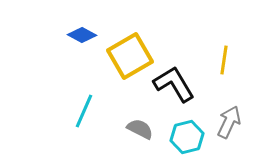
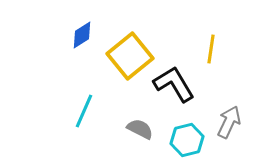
blue diamond: rotated 60 degrees counterclockwise
yellow square: rotated 9 degrees counterclockwise
yellow line: moved 13 px left, 11 px up
cyan hexagon: moved 3 px down
